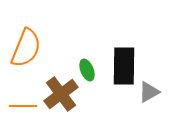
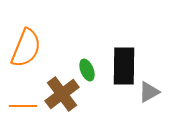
brown cross: moved 1 px right
